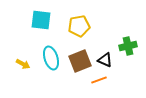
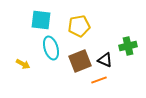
cyan ellipse: moved 10 px up
